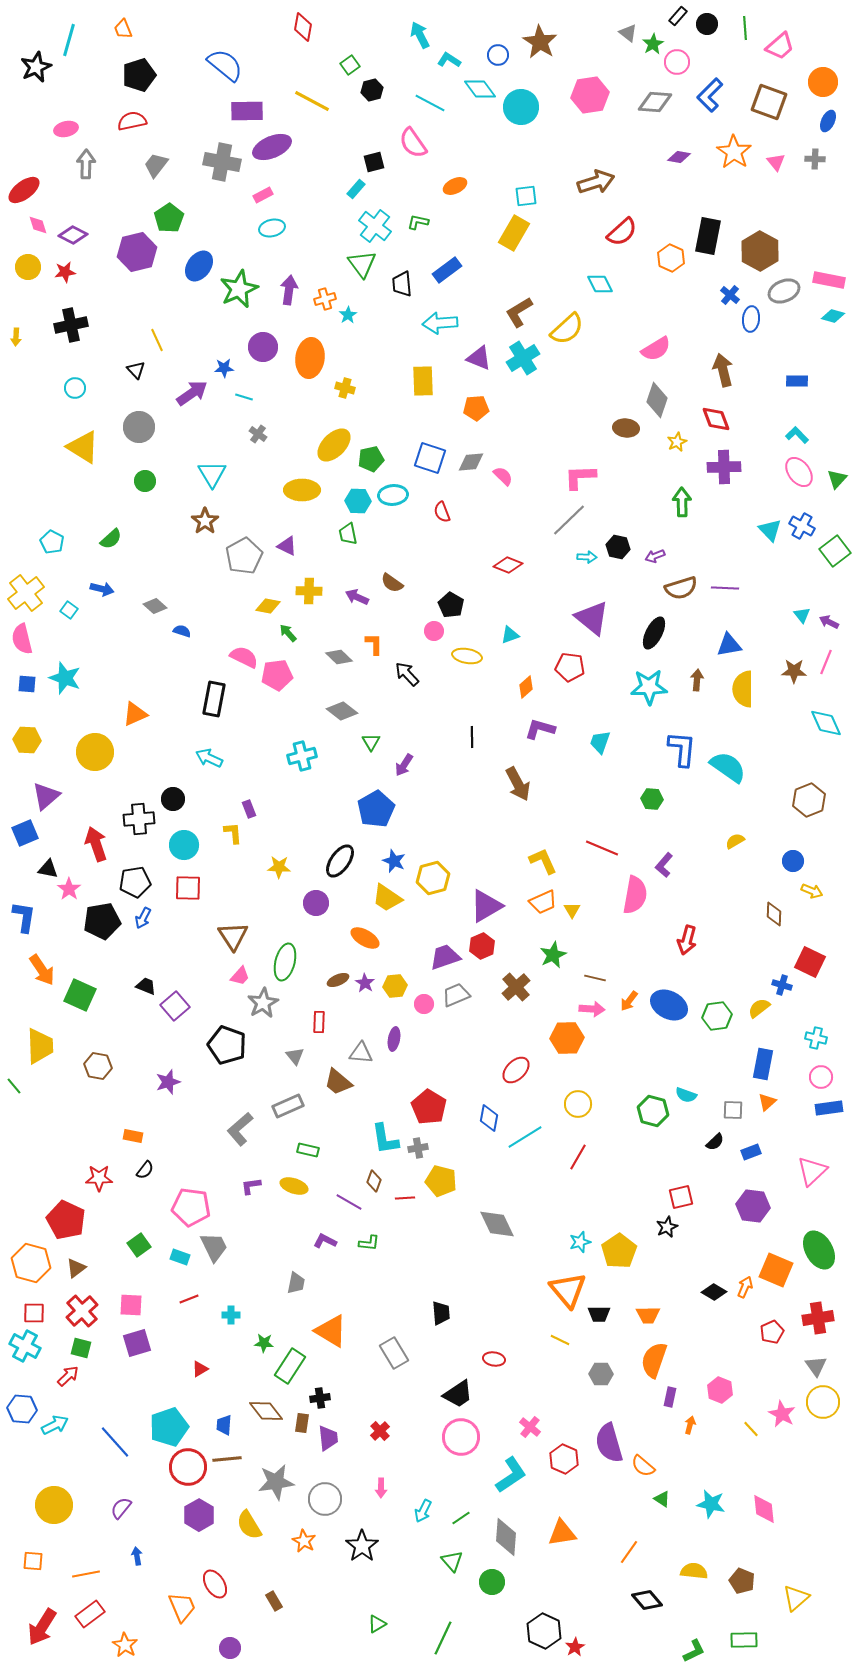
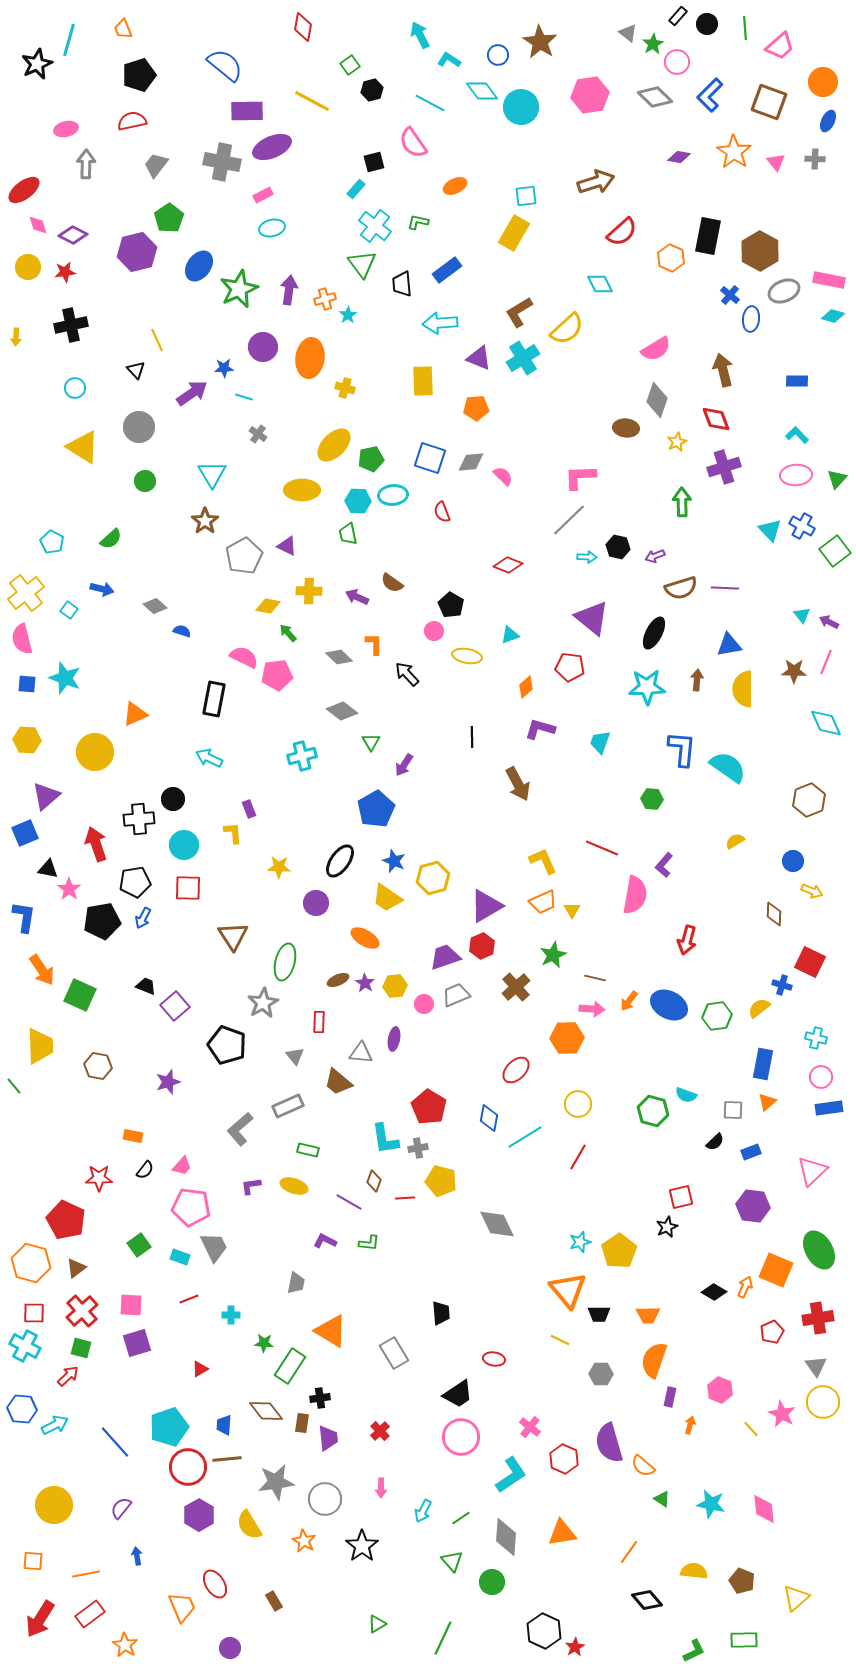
black star at (36, 67): moved 1 px right, 3 px up
cyan diamond at (480, 89): moved 2 px right, 2 px down
gray diamond at (655, 102): moved 5 px up; rotated 40 degrees clockwise
purple cross at (724, 467): rotated 16 degrees counterclockwise
pink ellipse at (799, 472): moved 3 px left, 3 px down; rotated 56 degrees counterclockwise
cyan star at (649, 687): moved 2 px left
pink trapezoid at (240, 976): moved 58 px left, 190 px down
red arrow at (42, 1627): moved 2 px left, 8 px up
